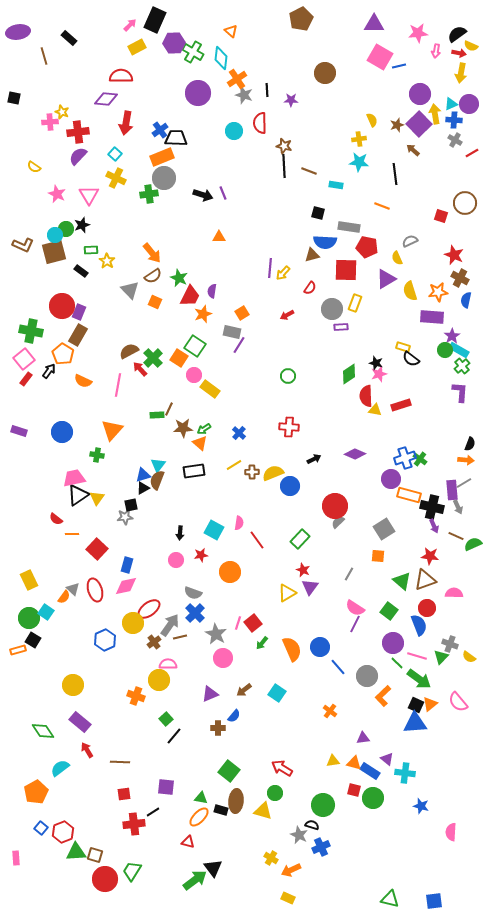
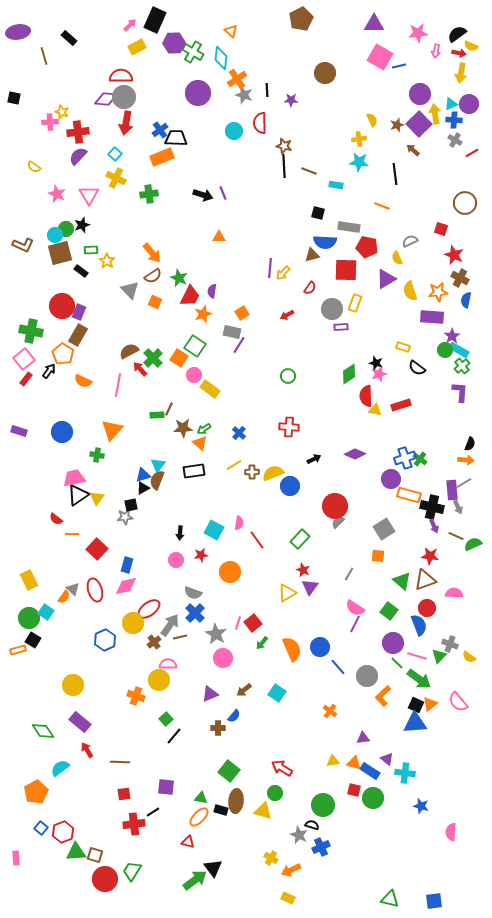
gray circle at (164, 178): moved 40 px left, 81 px up
red square at (441, 216): moved 13 px down
brown square at (54, 252): moved 6 px right, 1 px down
black semicircle at (411, 359): moved 6 px right, 9 px down
green triangle at (441, 657): moved 2 px left, 1 px up
